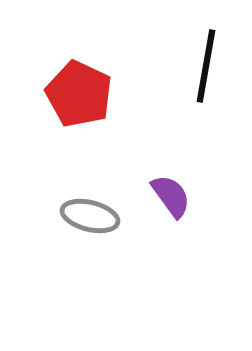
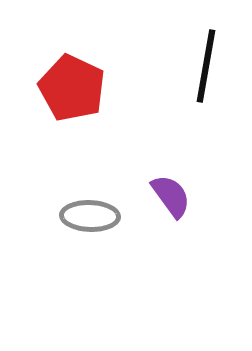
red pentagon: moved 7 px left, 6 px up
gray ellipse: rotated 12 degrees counterclockwise
